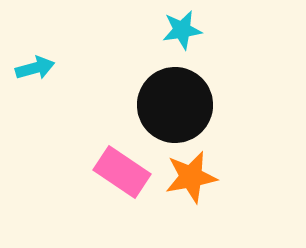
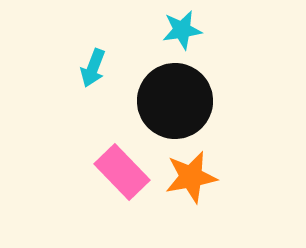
cyan arrow: moved 58 px right; rotated 126 degrees clockwise
black circle: moved 4 px up
pink rectangle: rotated 12 degrees clockwise
